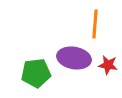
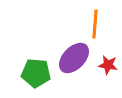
purple ellipse: rotated 56 degrees counterclockwise
green pentagon: rotated 12 degrees clockwise
